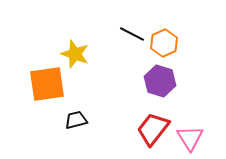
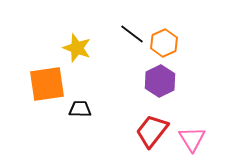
black line: rotated 10 degrees clockwise
yellow star: moved 2 px right, 6 px up
purple hexagon: rotated 16 degrees clockwise
black trapezoid: moved 4 px right, 11 px up; rotated 15 degrees clockwise
red trapezoid: moved 1 px left, 2 px down
pink triangle: moved 2 px right, 1 px down
